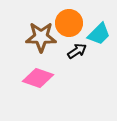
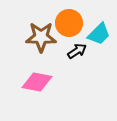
pink diamond: moved 1 px left, 4 px down; rotated 8 degrees counterclockwise
